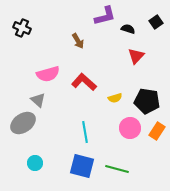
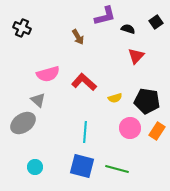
brown arrow: moved 4 px up
cyan line: rotated 15 degrees clockwise
cyan circle: moved 4 px down
